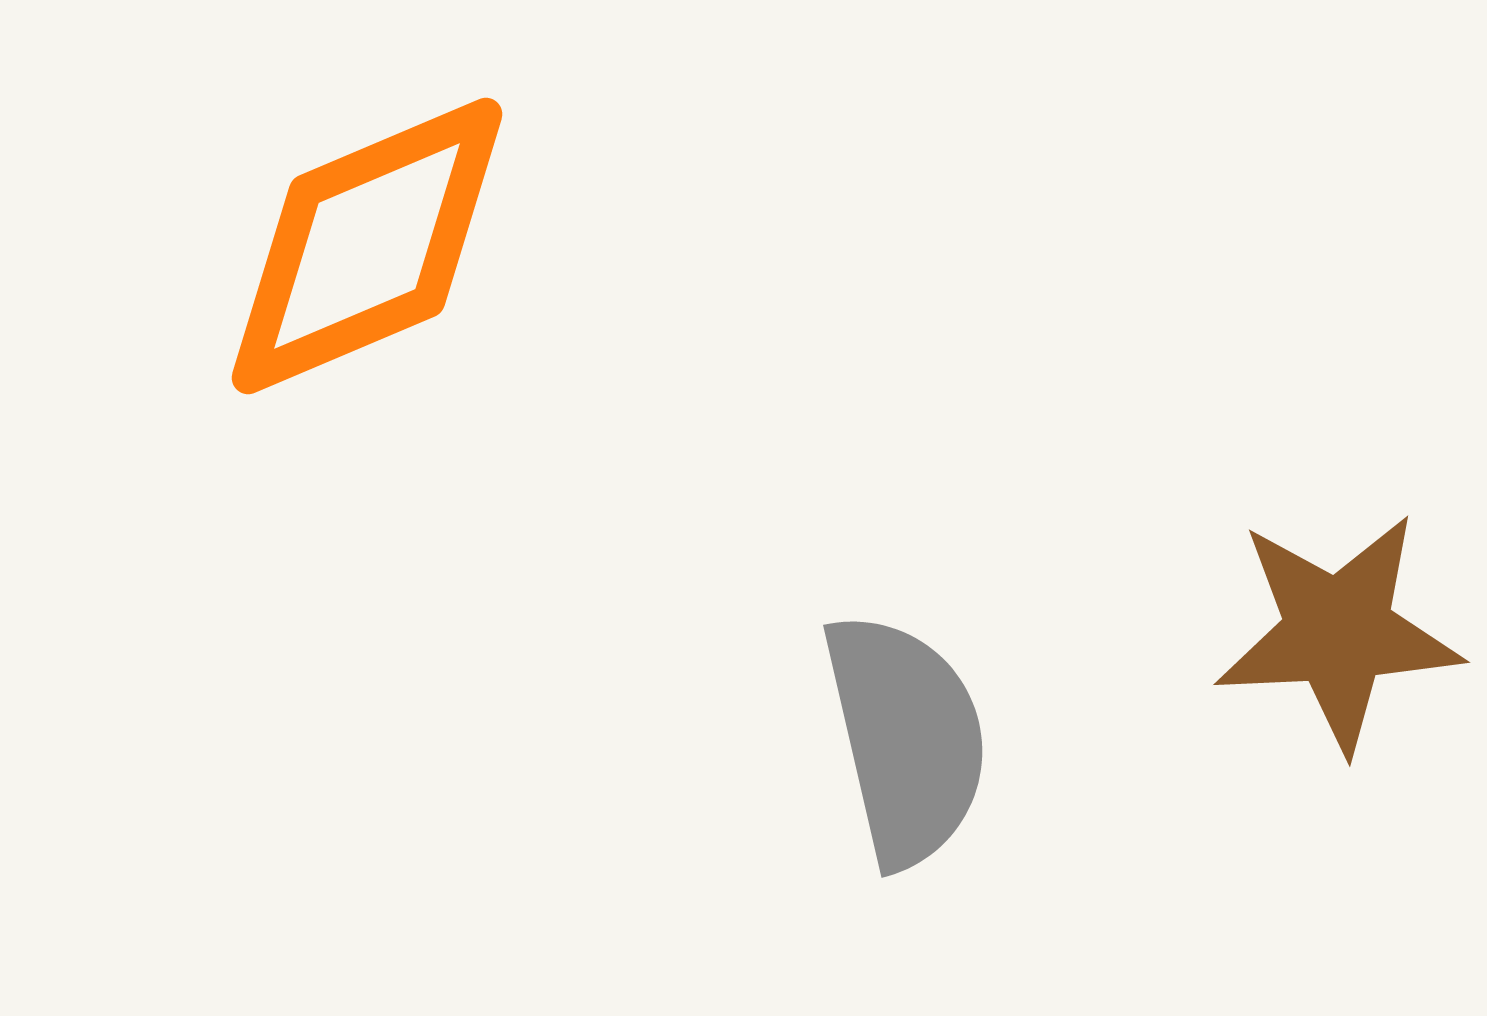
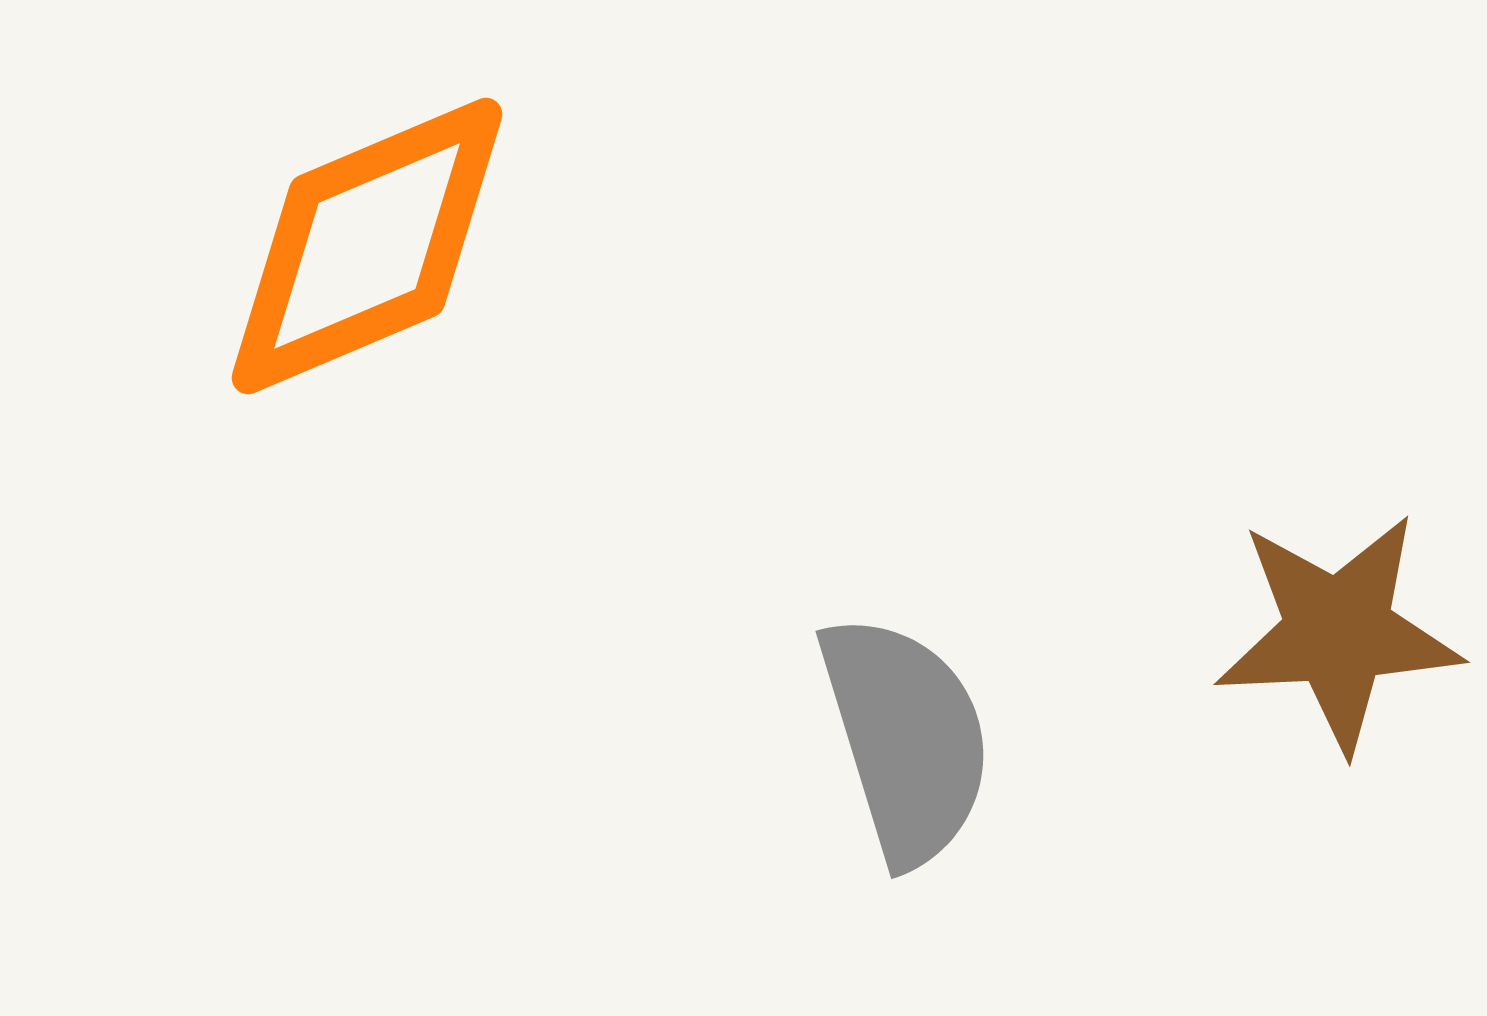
gray semicircle: rotated 4 degrees counterclockwise
